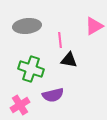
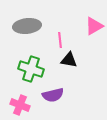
pink cross: rotated 36 degrees counterclockwise
